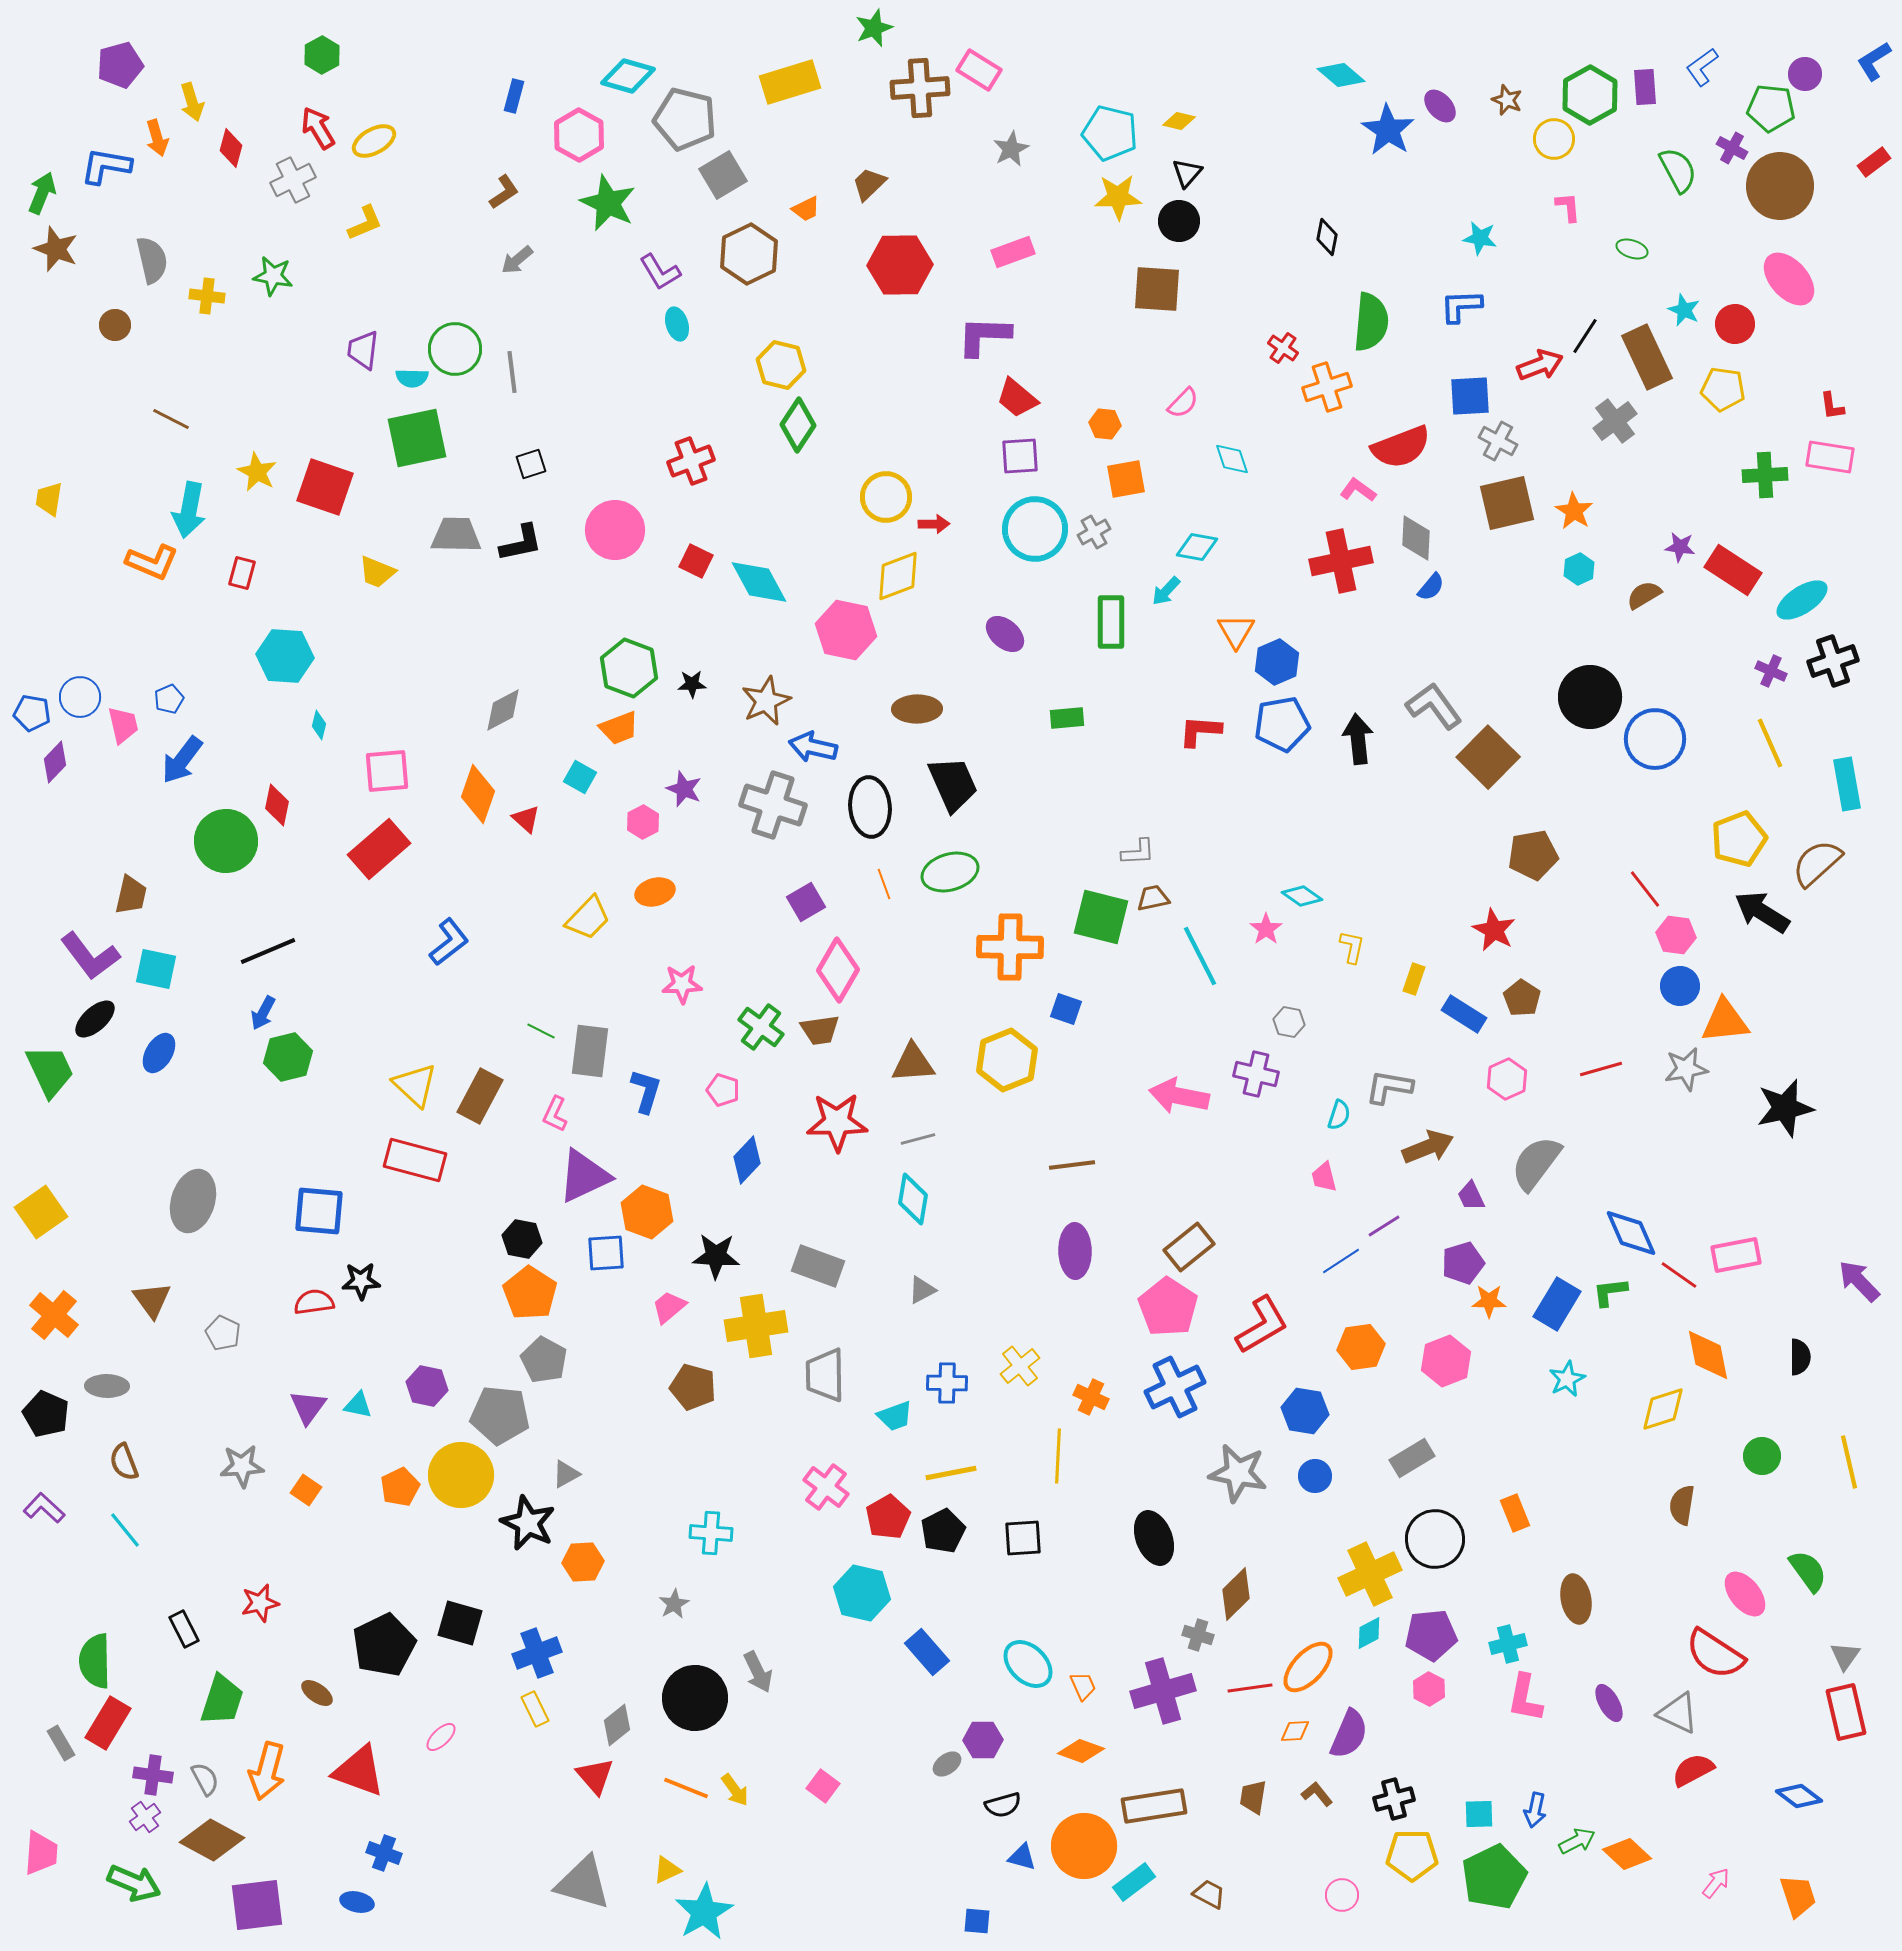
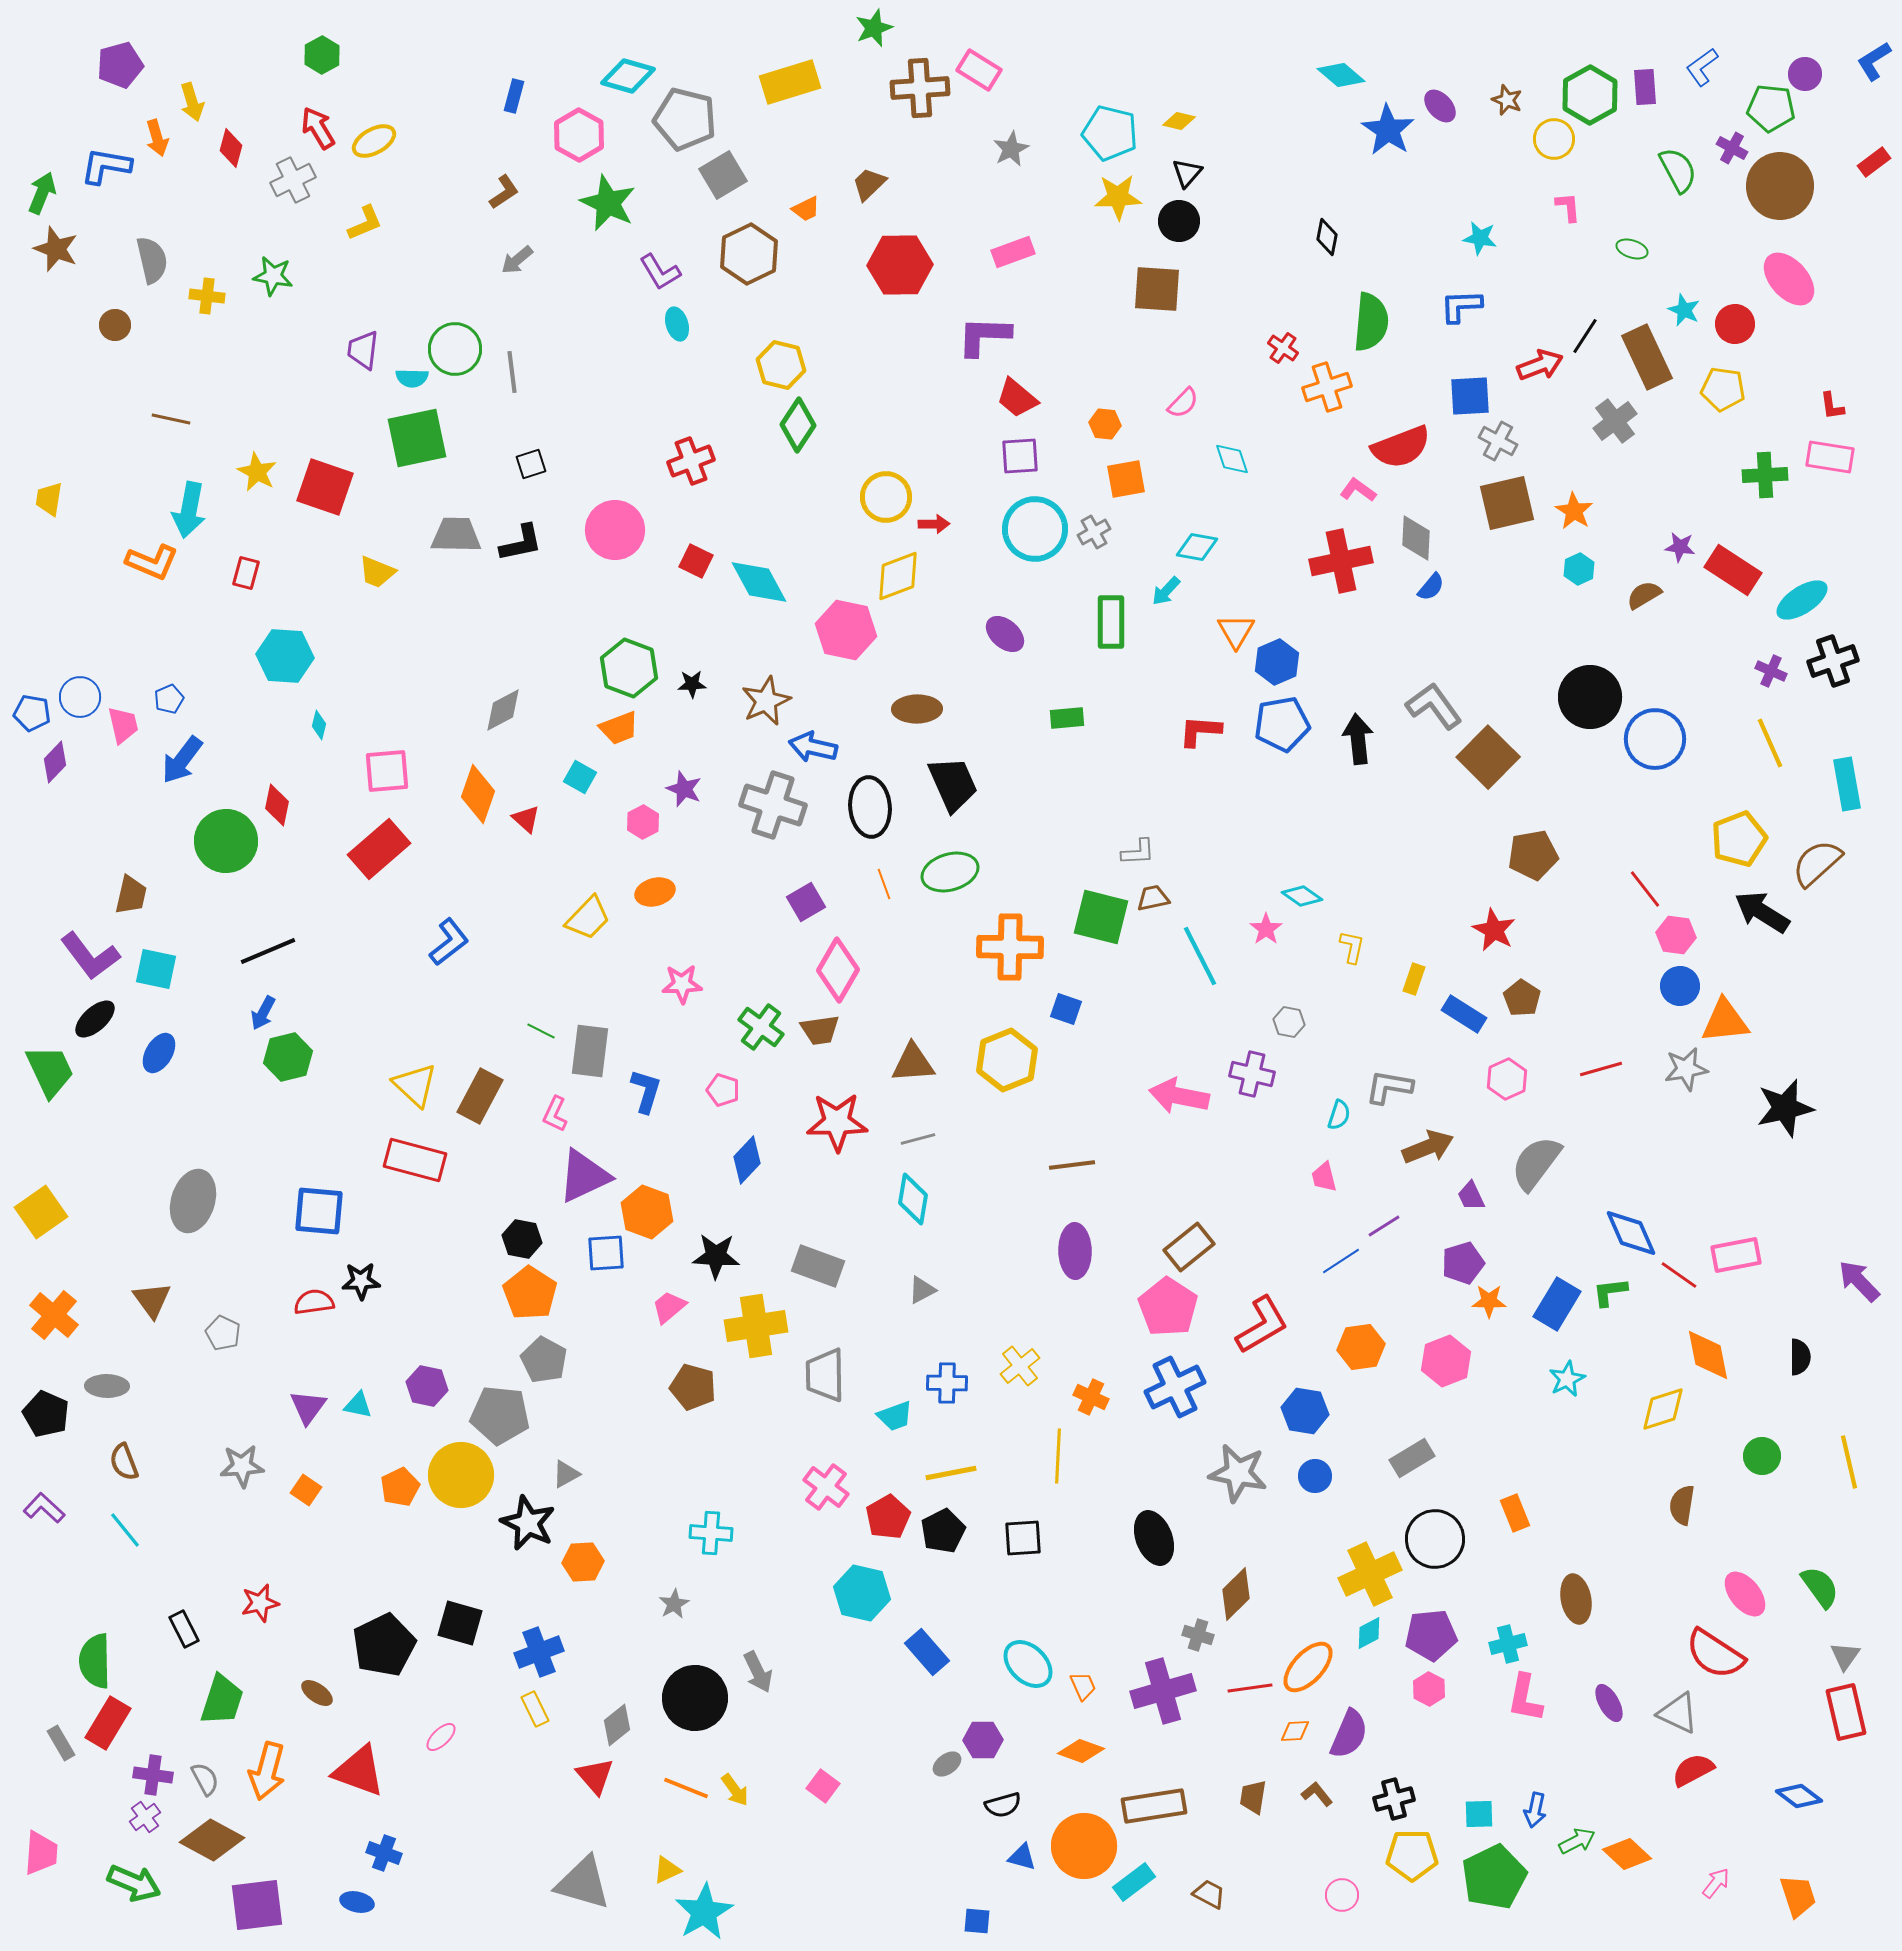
brown line at (171, 419): rotated 15 degrees counterclockwise
red rectangle at (242, 573): moved 4 px right
purple cross at (1256, 1074): moved 4 px left
green semicircle at (1808, 1571): moved 12 px right, 16 px down
blue cross at (537, 1653): moved 2 px right, 1 px up
